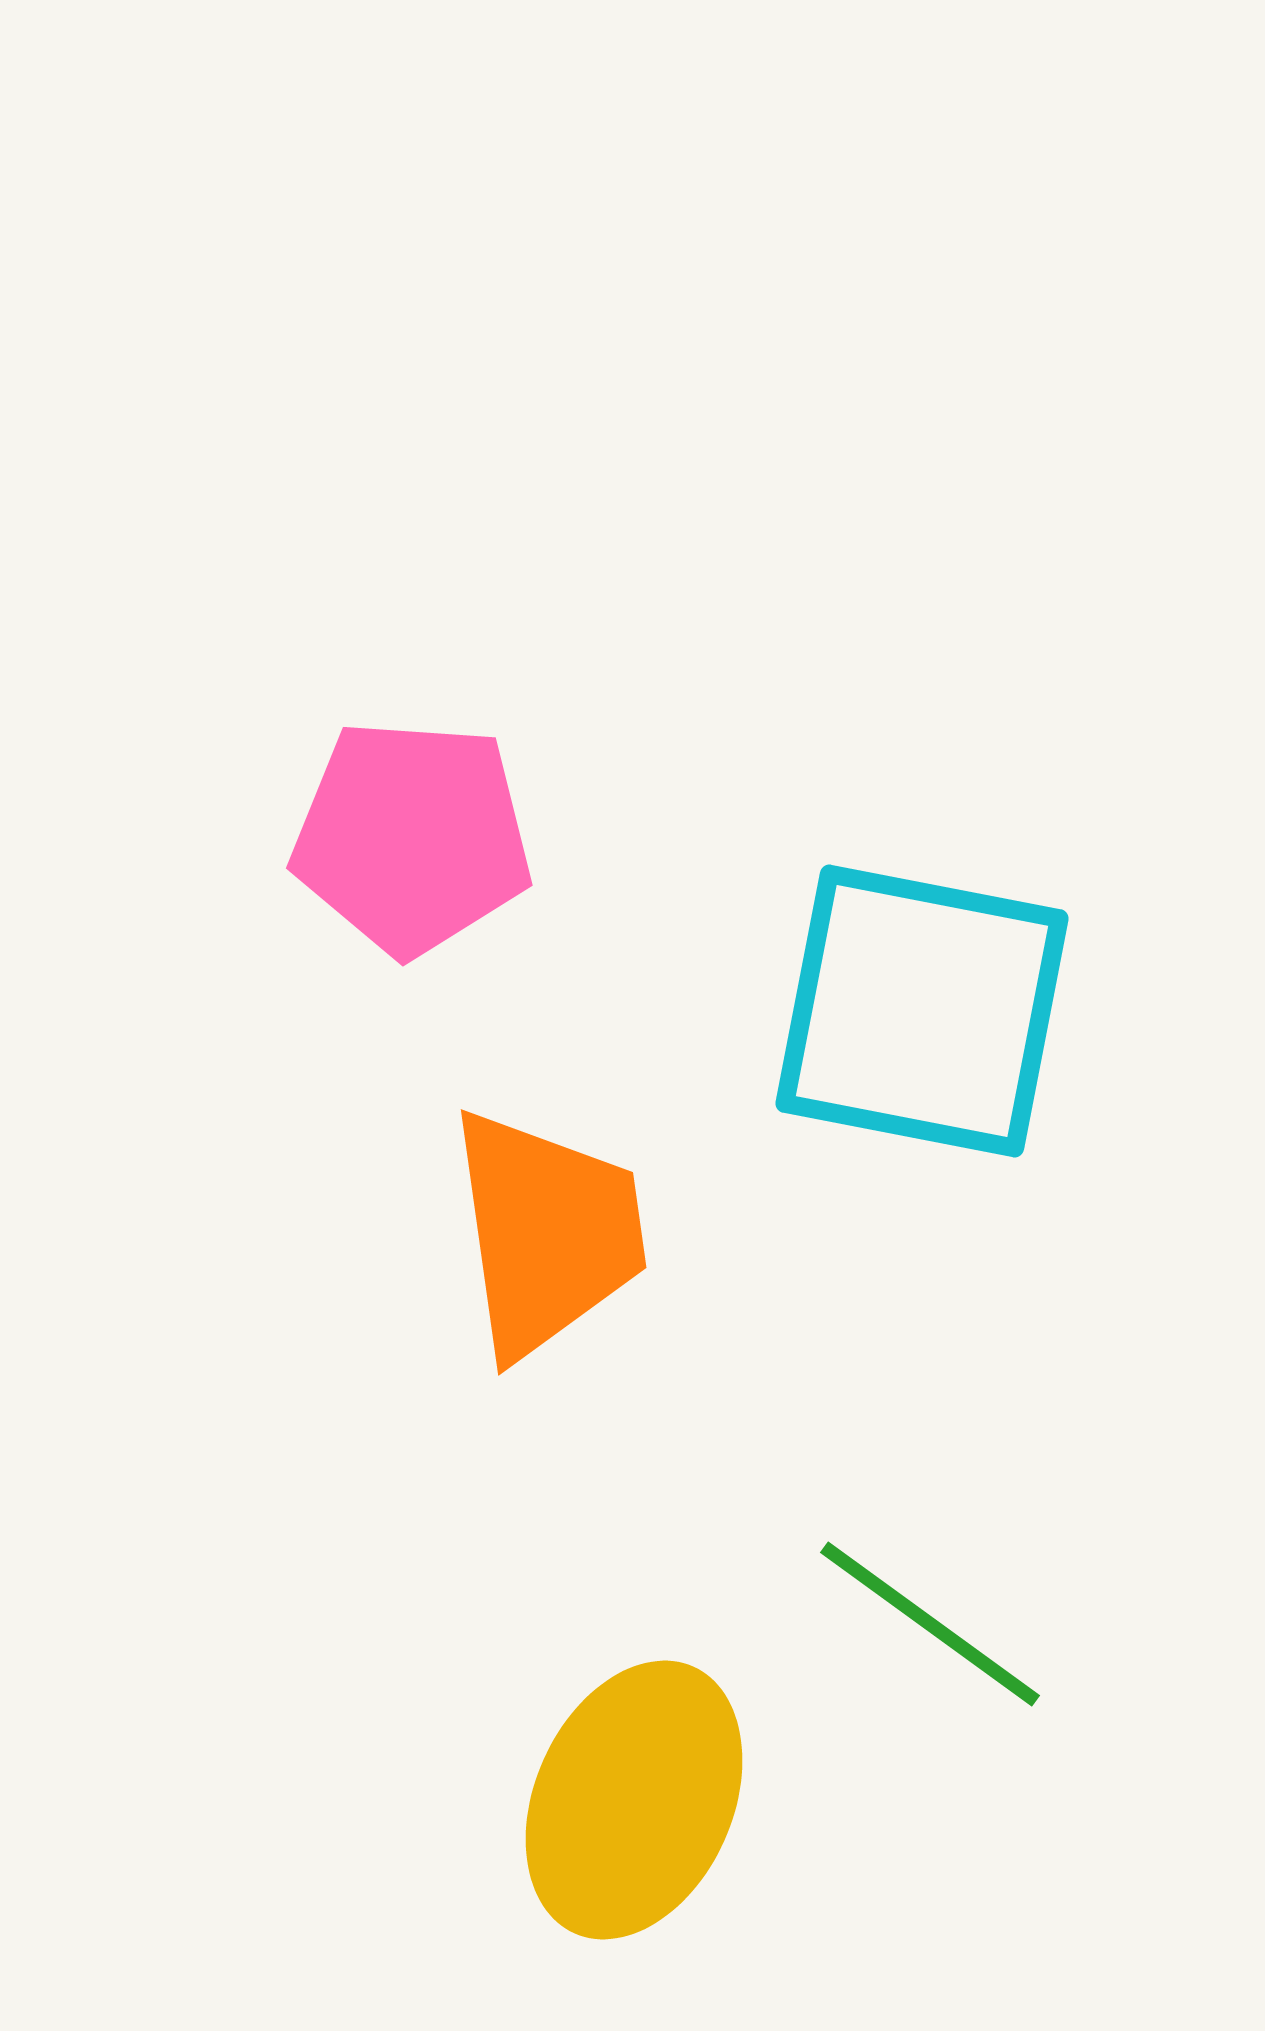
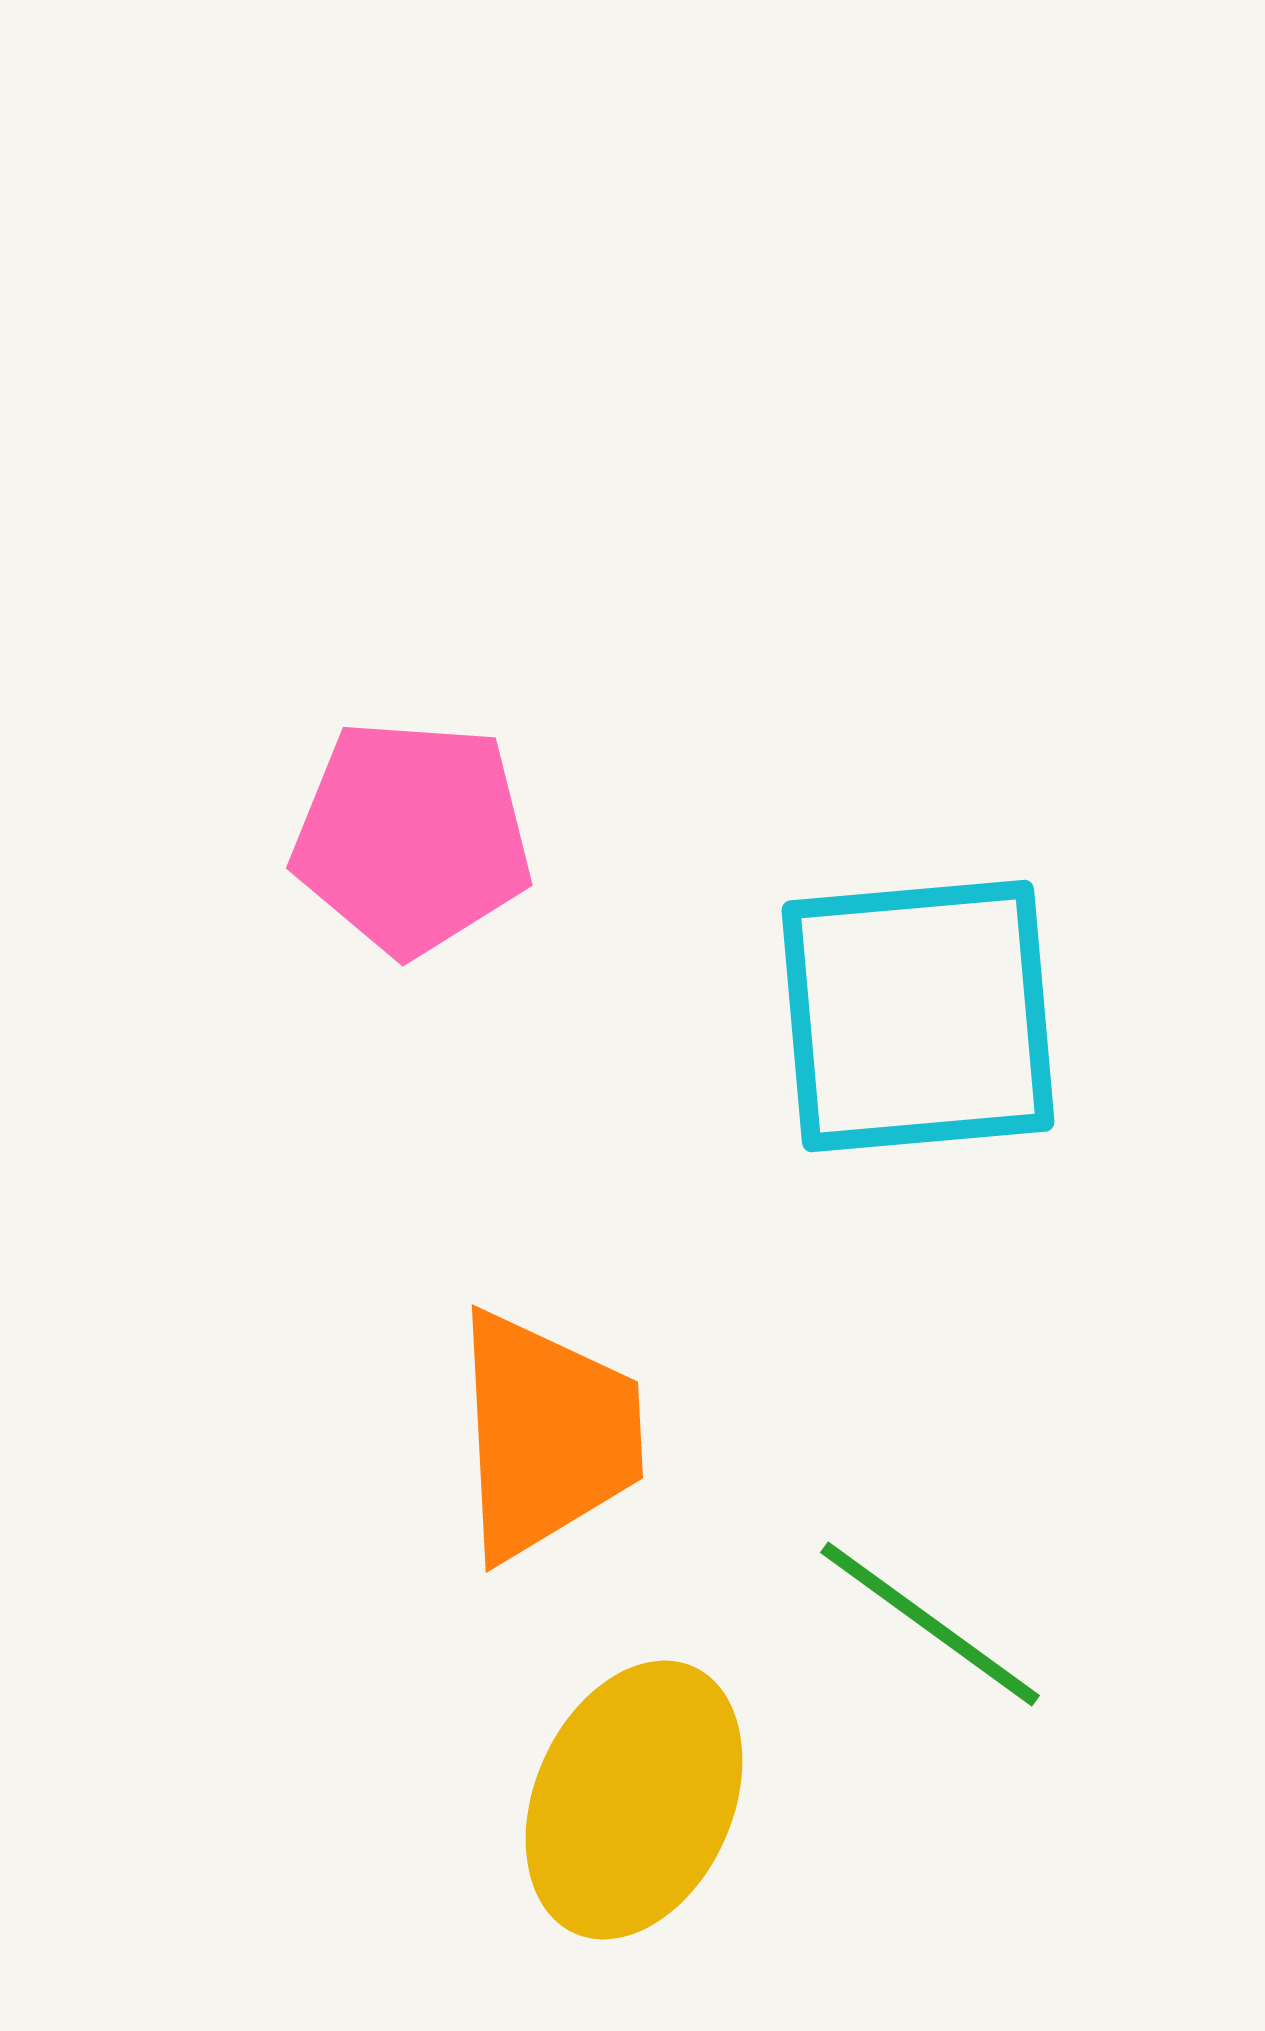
cyan square: moved 4 px left, 5 px down; rotated 16 degrees counterclockwise
orange trapezoid: moved 202 px down; rotated 5 degrees clockwise
